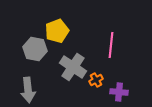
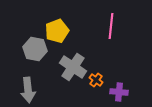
pink line: moved 19 px up
orange cross: rotated 24 degrees counterclockwise
